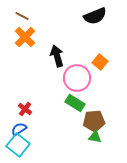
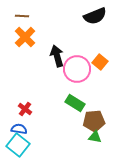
brown line: rotated 24 degrees counterclockwise
pink circle: moved 9 px up
blue semicircle: rotated 42 degrees clockwise
